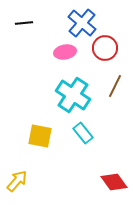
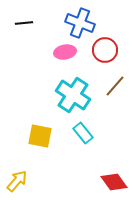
blue cross: moved 2 px left; rotated 20 degrees counterclockwise
red circle: moved 2 px down
brown line: rotated 15 degrees clockwise
